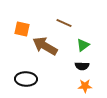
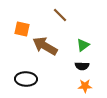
brown line: moved 4 px left, 8 px up; rotated 21 degrees clockwise
